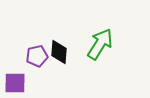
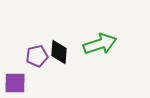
green arrow: rotated 40 degrees clockwise
